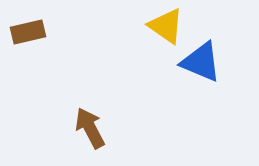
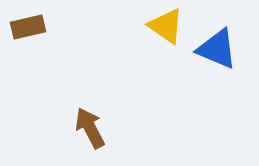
brown rectangle: moved 5 px up
blue triangle: moved 16 px right, 13 px up
